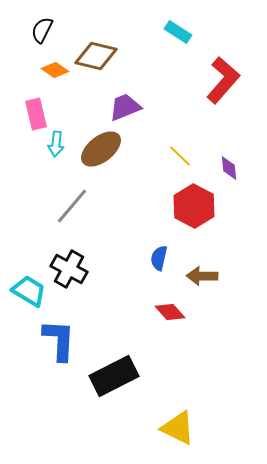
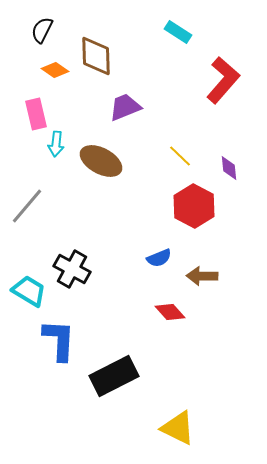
brown diamond: rotated 75 degrees clockwise
brown ellipse: moved 12 px down; rotated 66 degrees clockwise
gray line: moved 45 px left
blue semicircle: rotated 125 degrees counterclockwise
black cross: moved 3 px right
